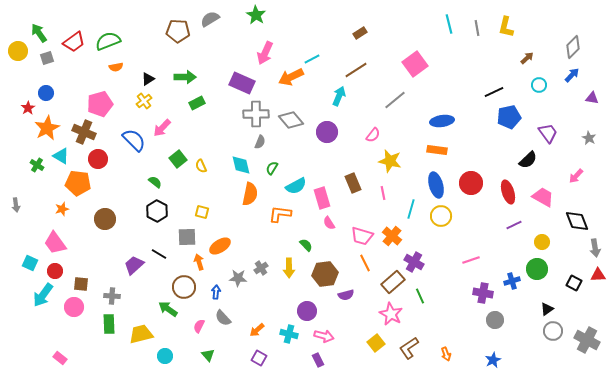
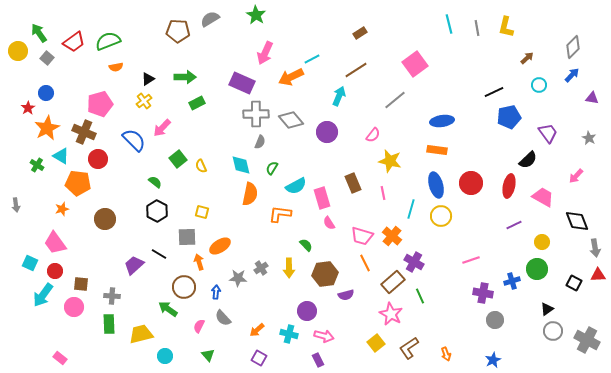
gray square at (47, 58): rotated 32 degrees counterclockwise
red ellipse at (508, 192): moved 1 px right, 6 px up; rotated 30 degrees clockwise
